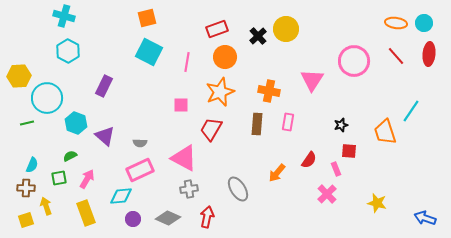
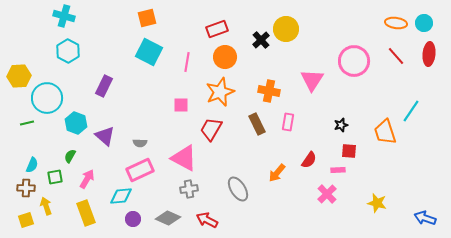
black cross at (258, 36): moved 3 px right, 4 px down
brown rectangle at (257, 124): rotated 30 degrees counterclockwise
green semicircle at (70, 156): rotated 32 degrees counterclockwise
pink rectangle at (336, 169): moved 2 px right, 1 px down; rotated 72 degrees counterclockwise
green square at (59, 178): moved 4 px left, 1 px up
red arrow at (207, 217): moved 3 px down; rotated 75 degrees counterclockwise
